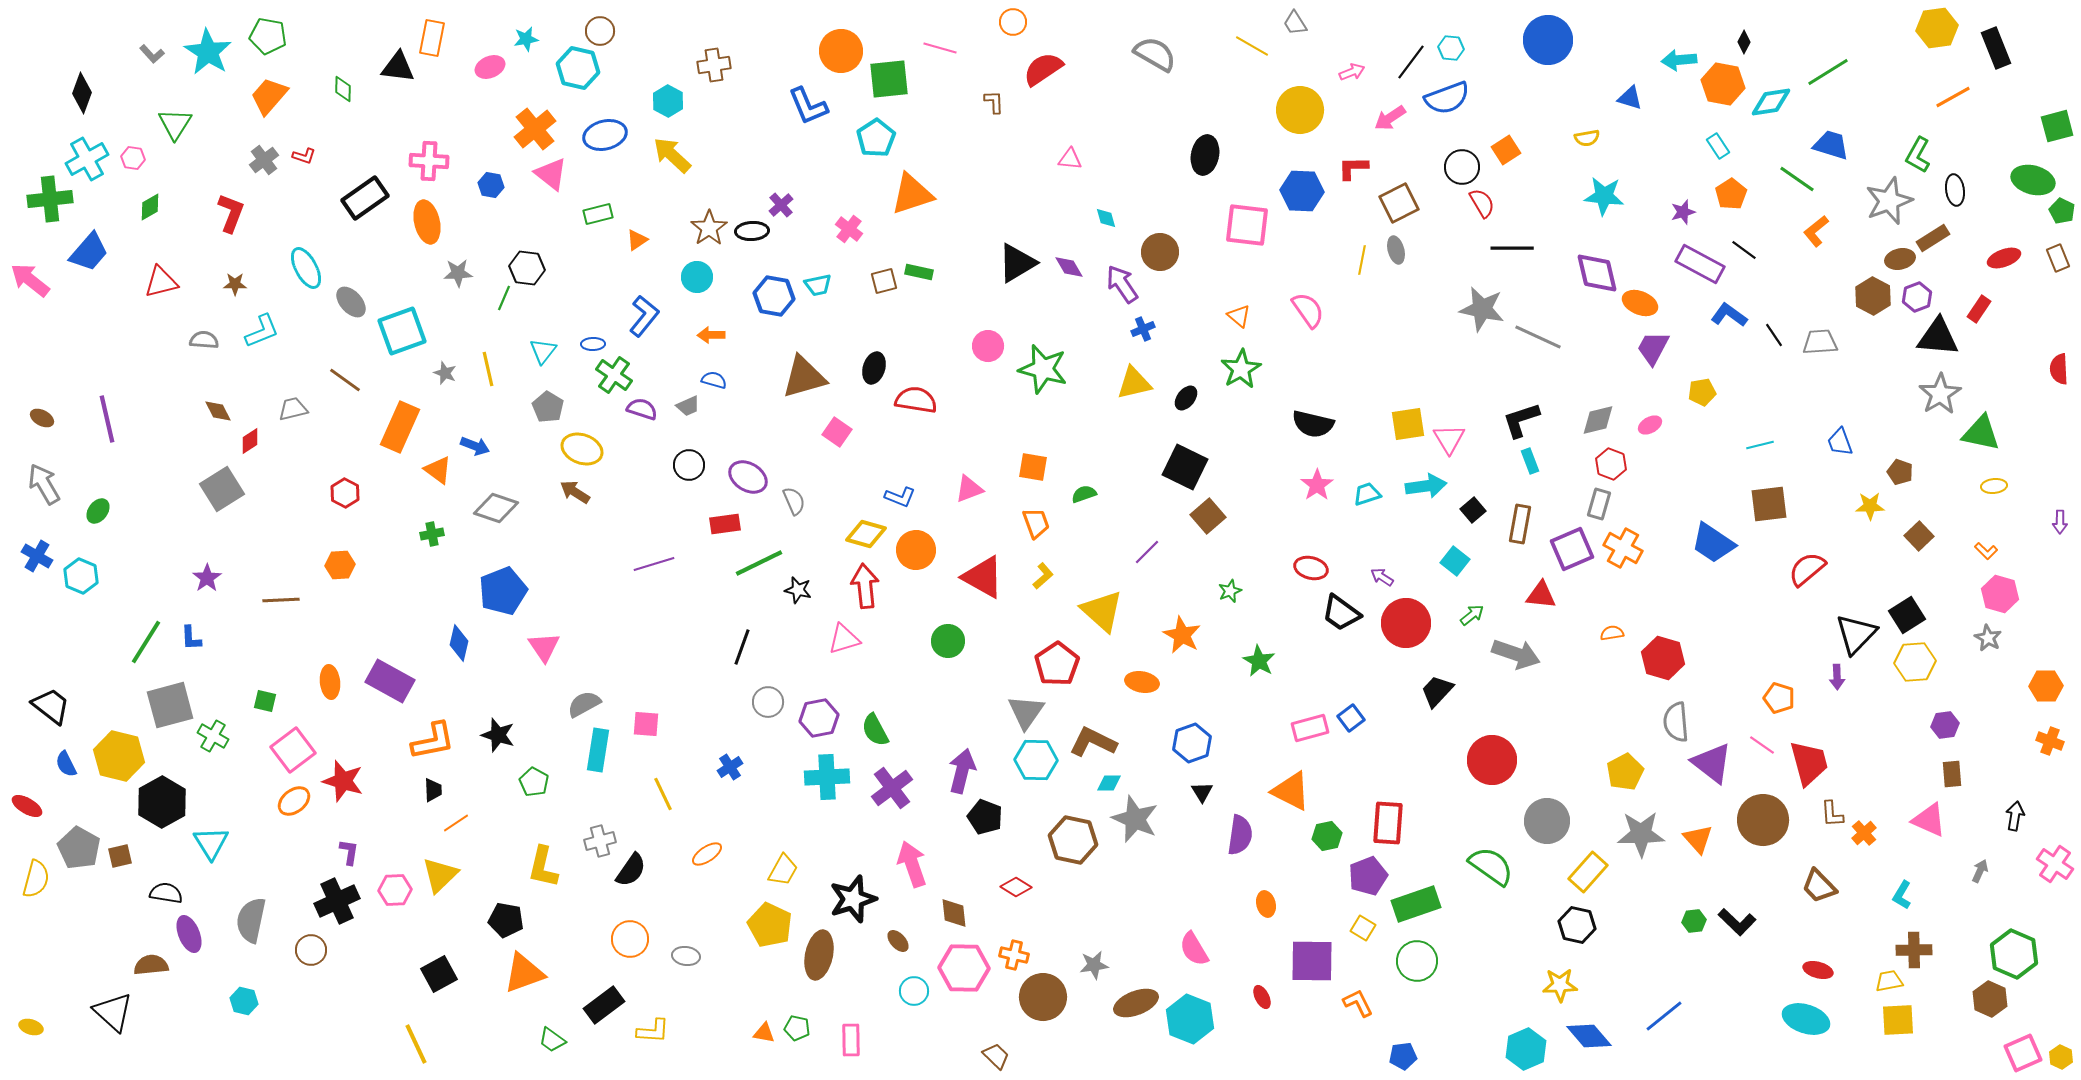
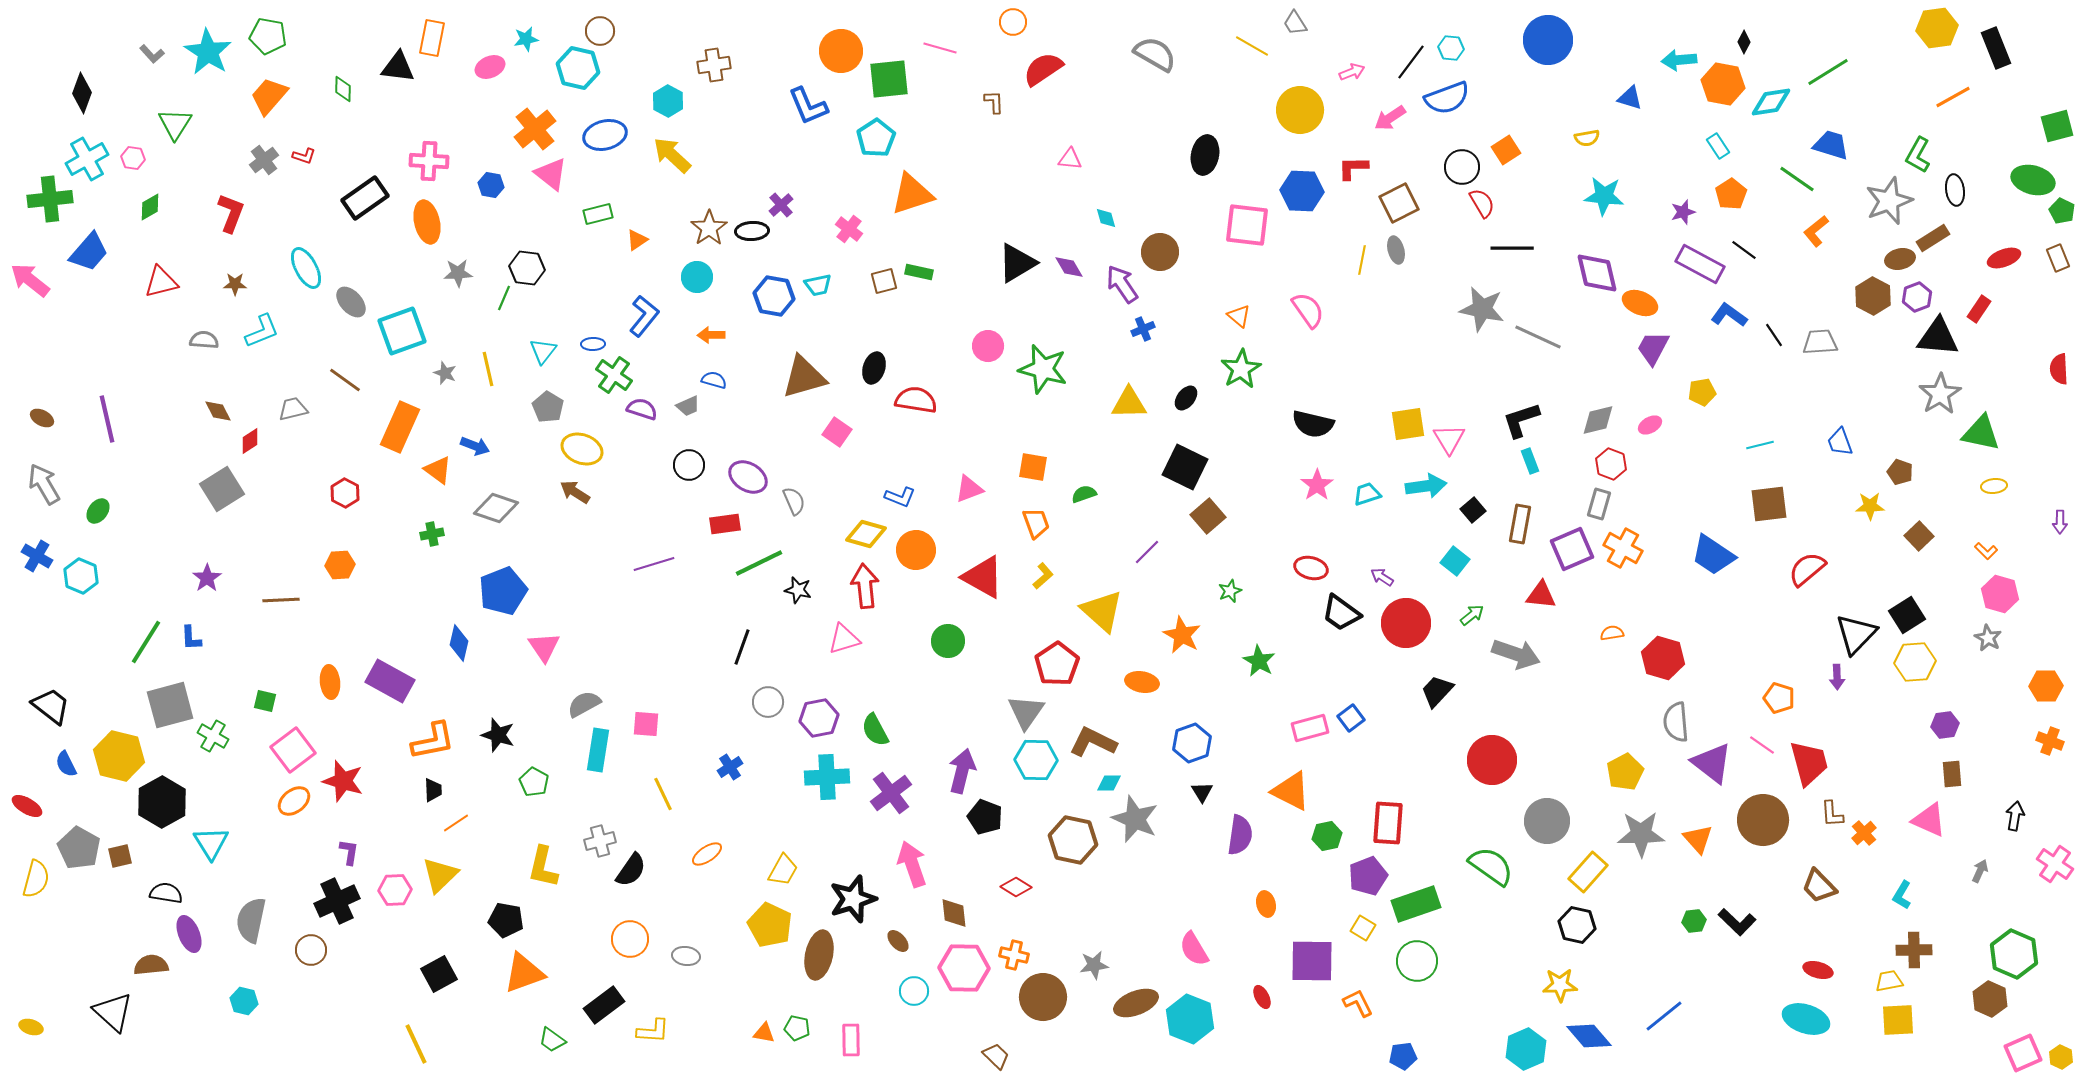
yellow triangle at (1134, 383): moved 5 px left, 20 px down; rotated 12 degrees clockwise
blue trapezoid at (1713, 543): moved 12 px down
purple cross at (892, 788): moved 1 px left, 5 px down
